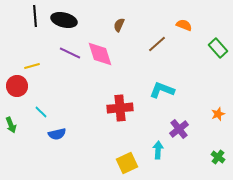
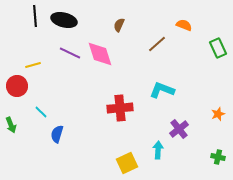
green rectangle: rotated 18 degrees clockwise
yellow line: moved 1 px right, 1 px up
blue semicircle: rotated 120 degrees clockwise
green cross: rotated 24 degrees counterclockwise
